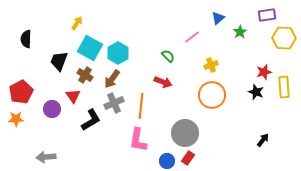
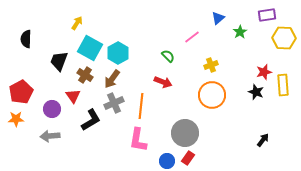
yellow rectangle: moved 1 px left, 2 px up
gray arrow: moved 4 px right, 21 px up
